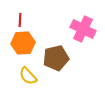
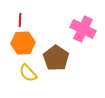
brown pentagon: rotated 25 degrees counterclockwise
yellow semicircle: moved 3 px up
